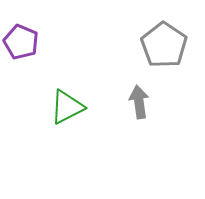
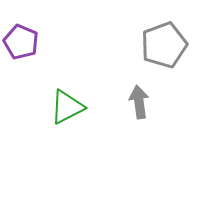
gray pentagon: rotated 18 degrees clockwise
